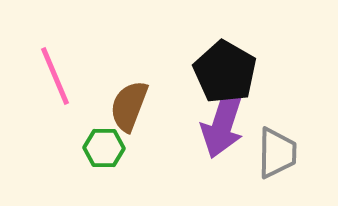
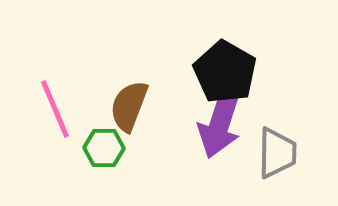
pink line: moved 33 px down
purple arrow: moved 3 px left
